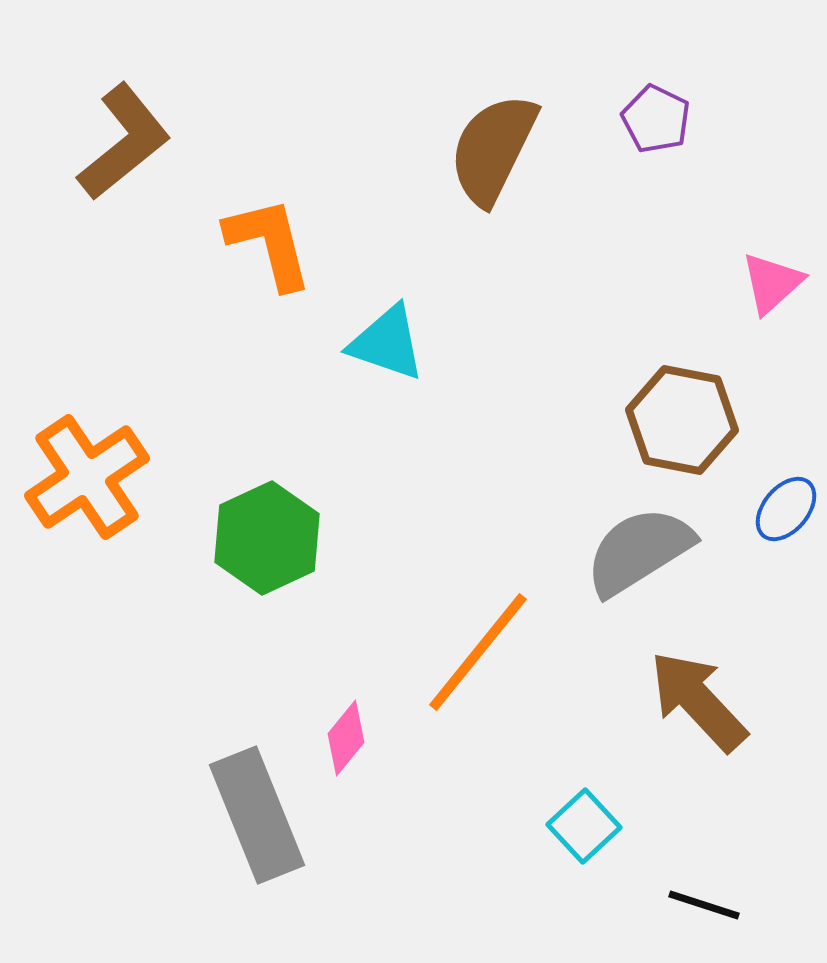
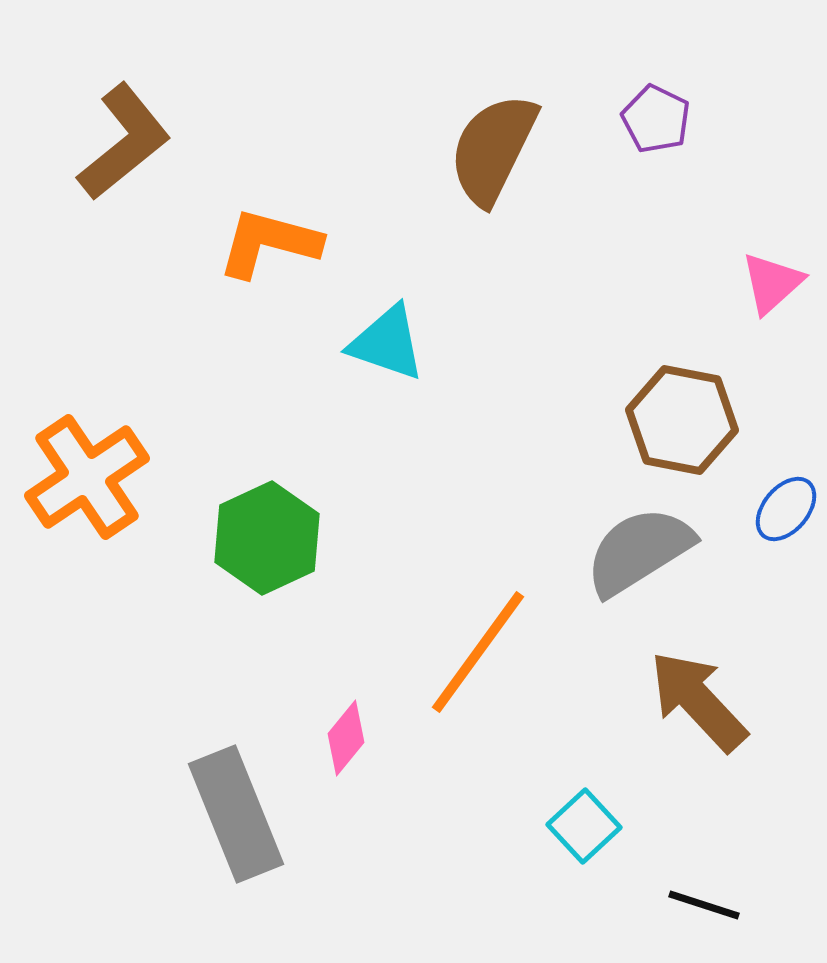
orange L-shape: rotated 61 degrees counterclockwise
orange line: rotated 3 degrees counterclockwise
gray rectangle: moved 21 px left, 1 px up
